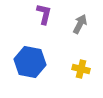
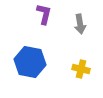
gray arrow: rotated 144 degrees clockwise
